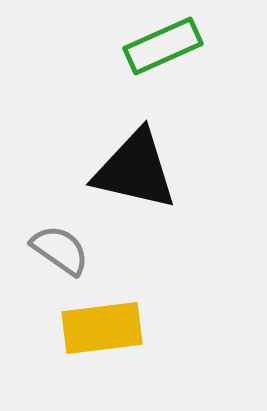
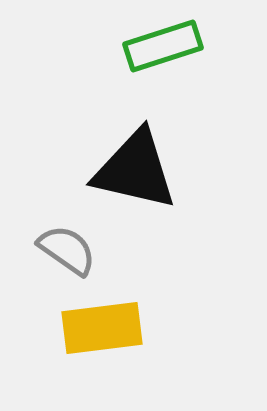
green rectangle: rotated 6 degrees clockwise
gray semicircle: moved 7 px right
